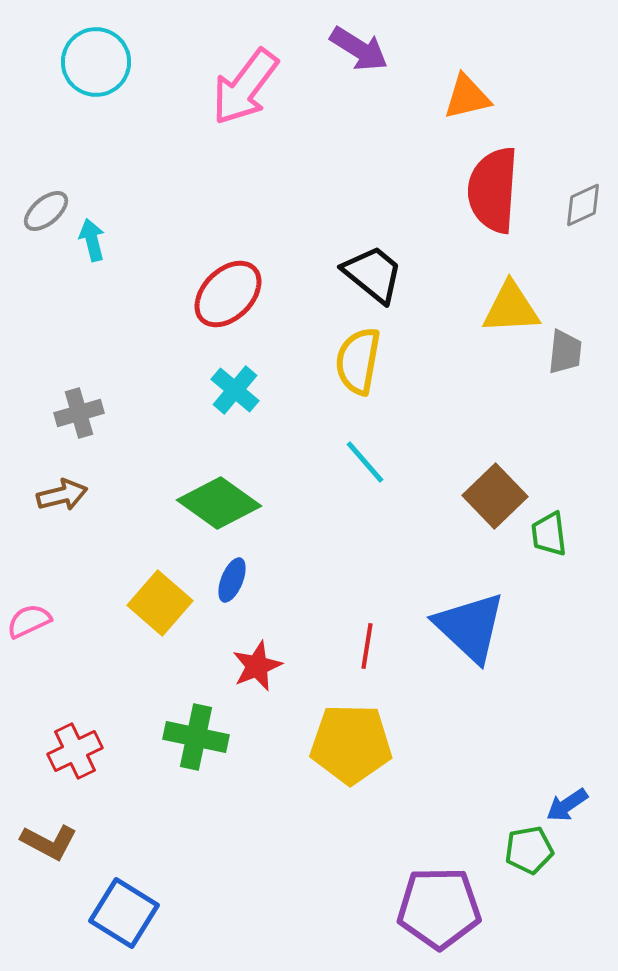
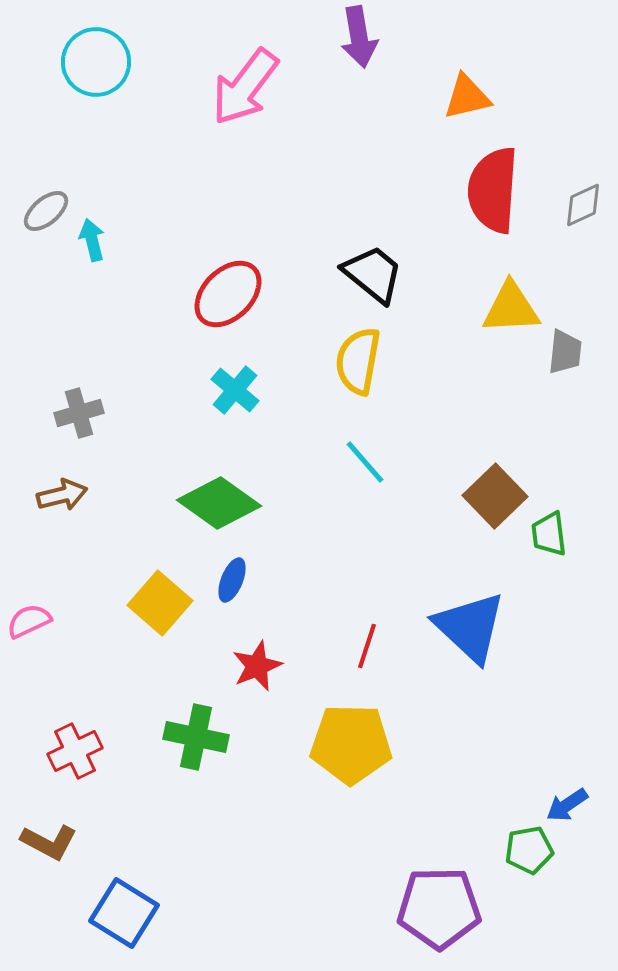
purple arrow: moved 12 px up; rotated 48 degrees clockwise
red line: rotated 9 degrees clockwise
